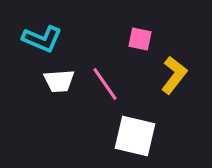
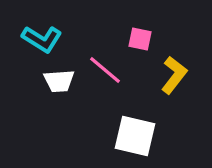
cyan L-shape: rotated 9 degrees clockwise
pink line: moved 14 px up; rotated 15 degrees counterclockwise
